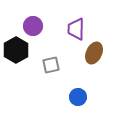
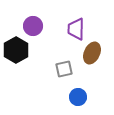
brown ellipse: moved 2 px left
gray square: moved 13 px right, 4 px down
